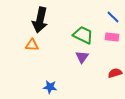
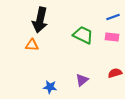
blue line: rotated 64 degrees counterclockwise
purple triangle: moved 23 px down; rotated 16 degrees clockwise
